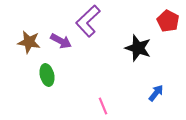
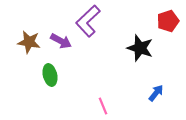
red pentagon: rotated 25 degrees clockwise
black star: moved 2 px right
green ellipse: moved 3 px right
